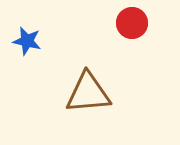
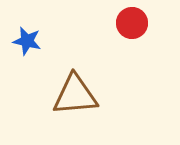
brown triangle: moved 13 px left, 2 px down
